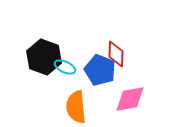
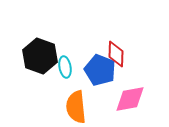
black hexagon: moved 4 px left, 1 px up
cyan ellipse: rotated 55 degrees clockwise
